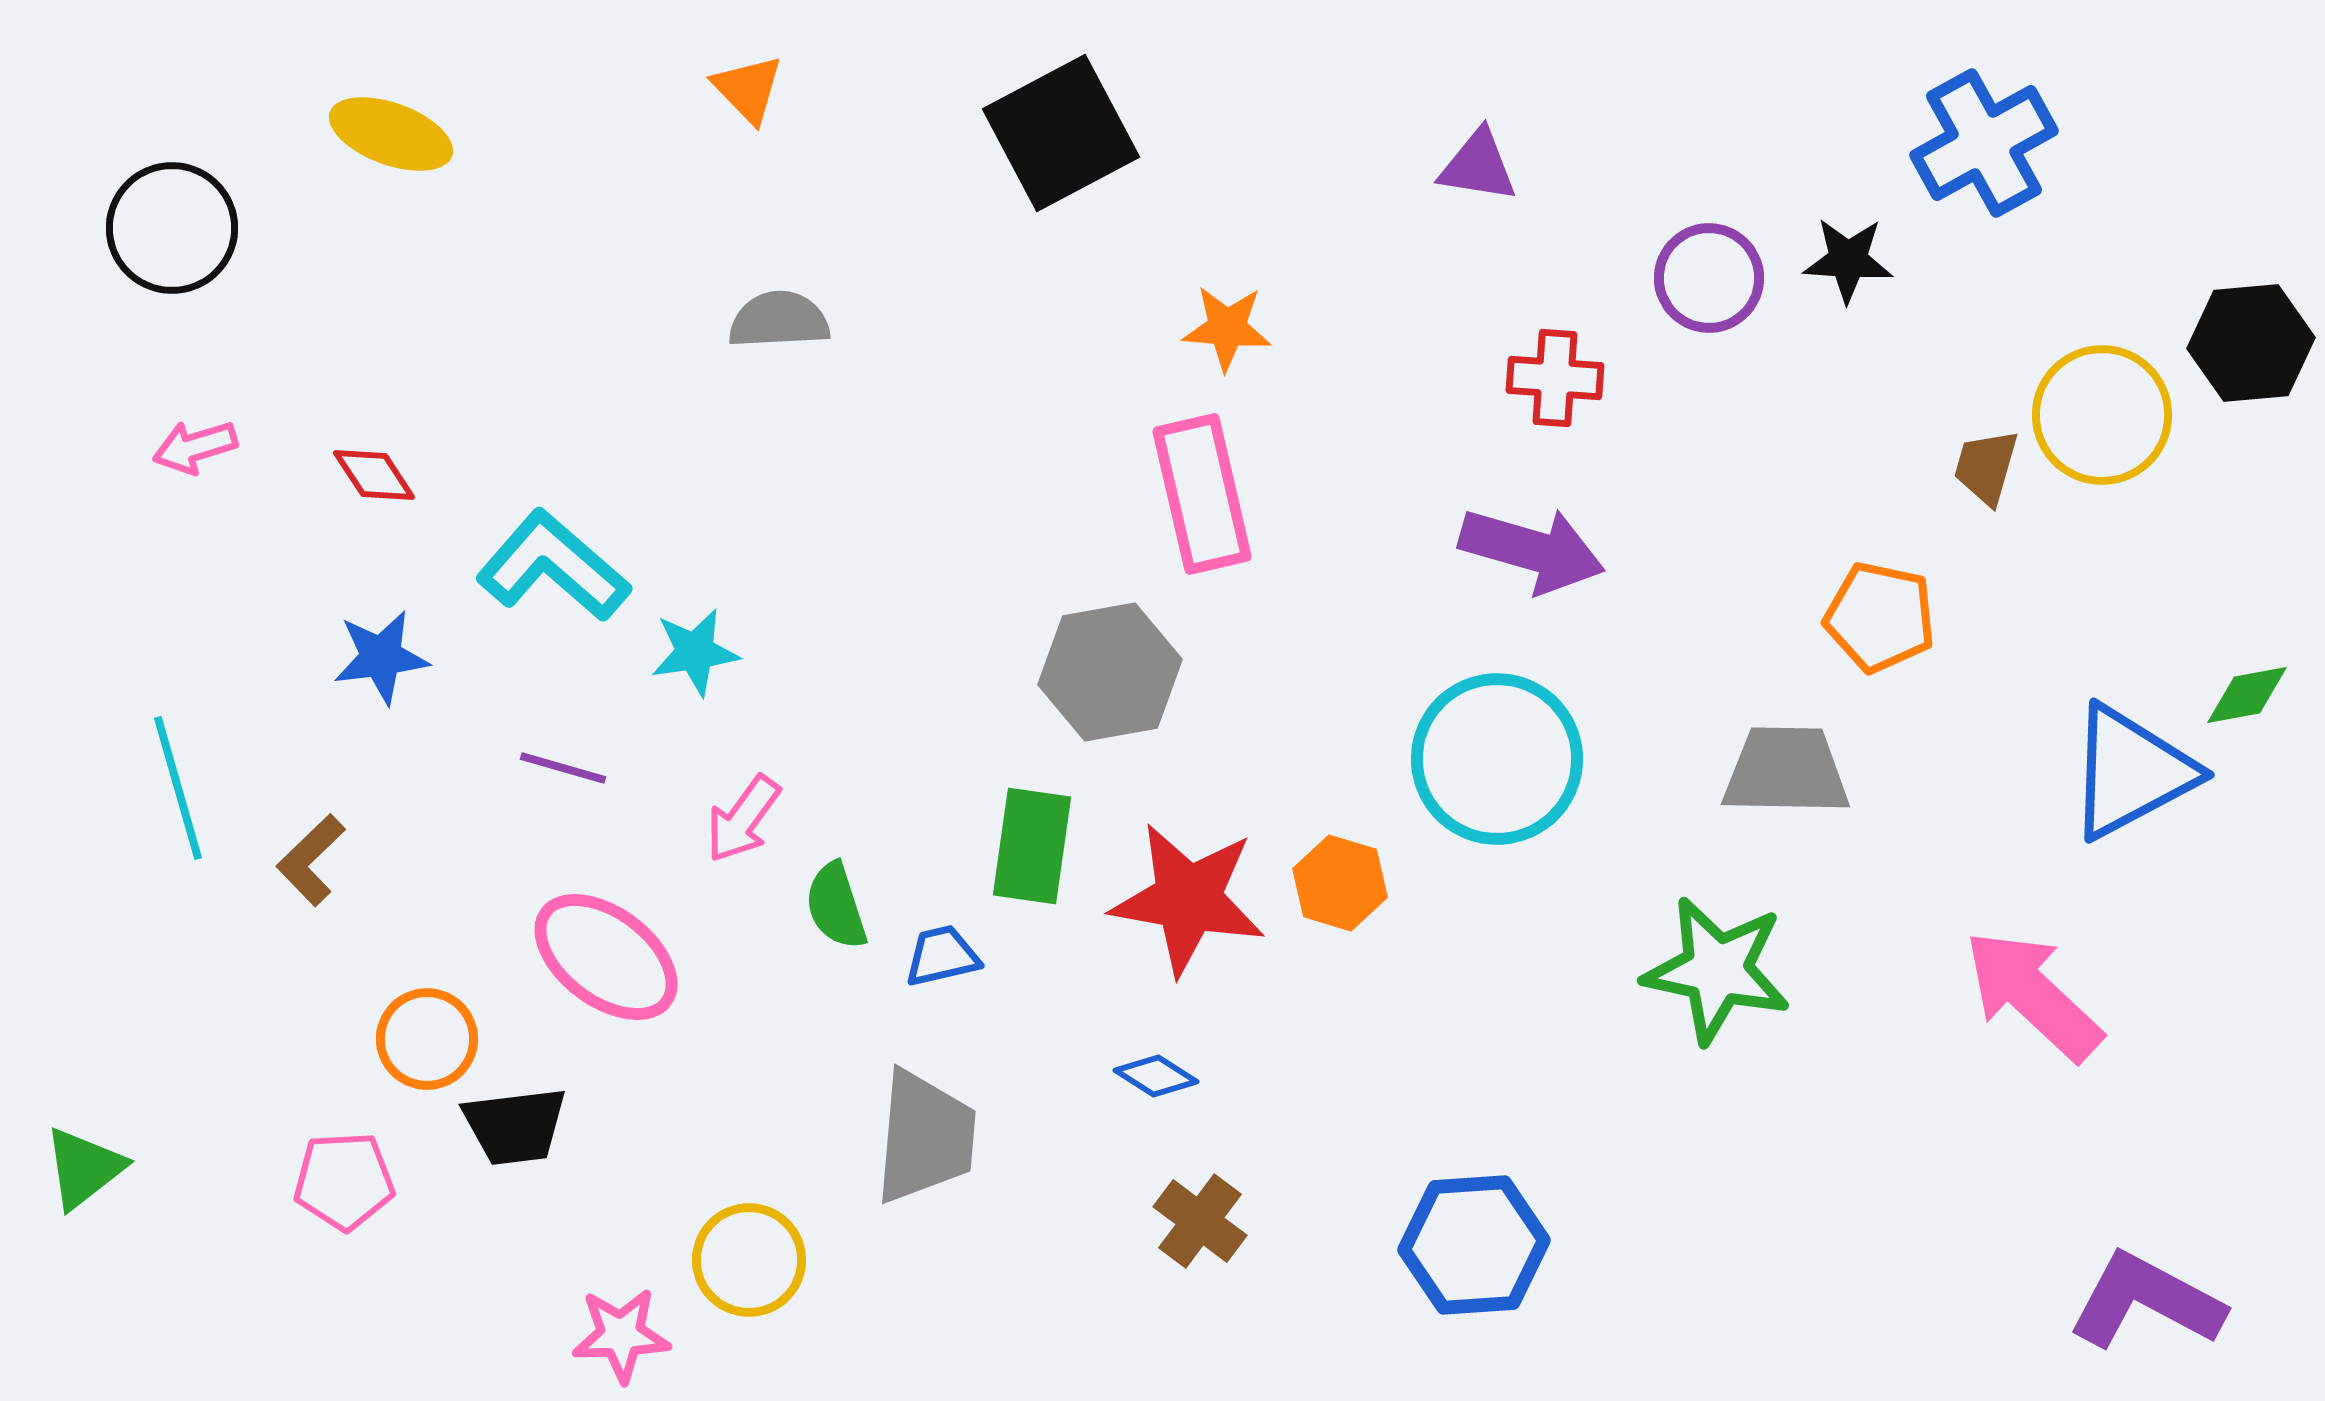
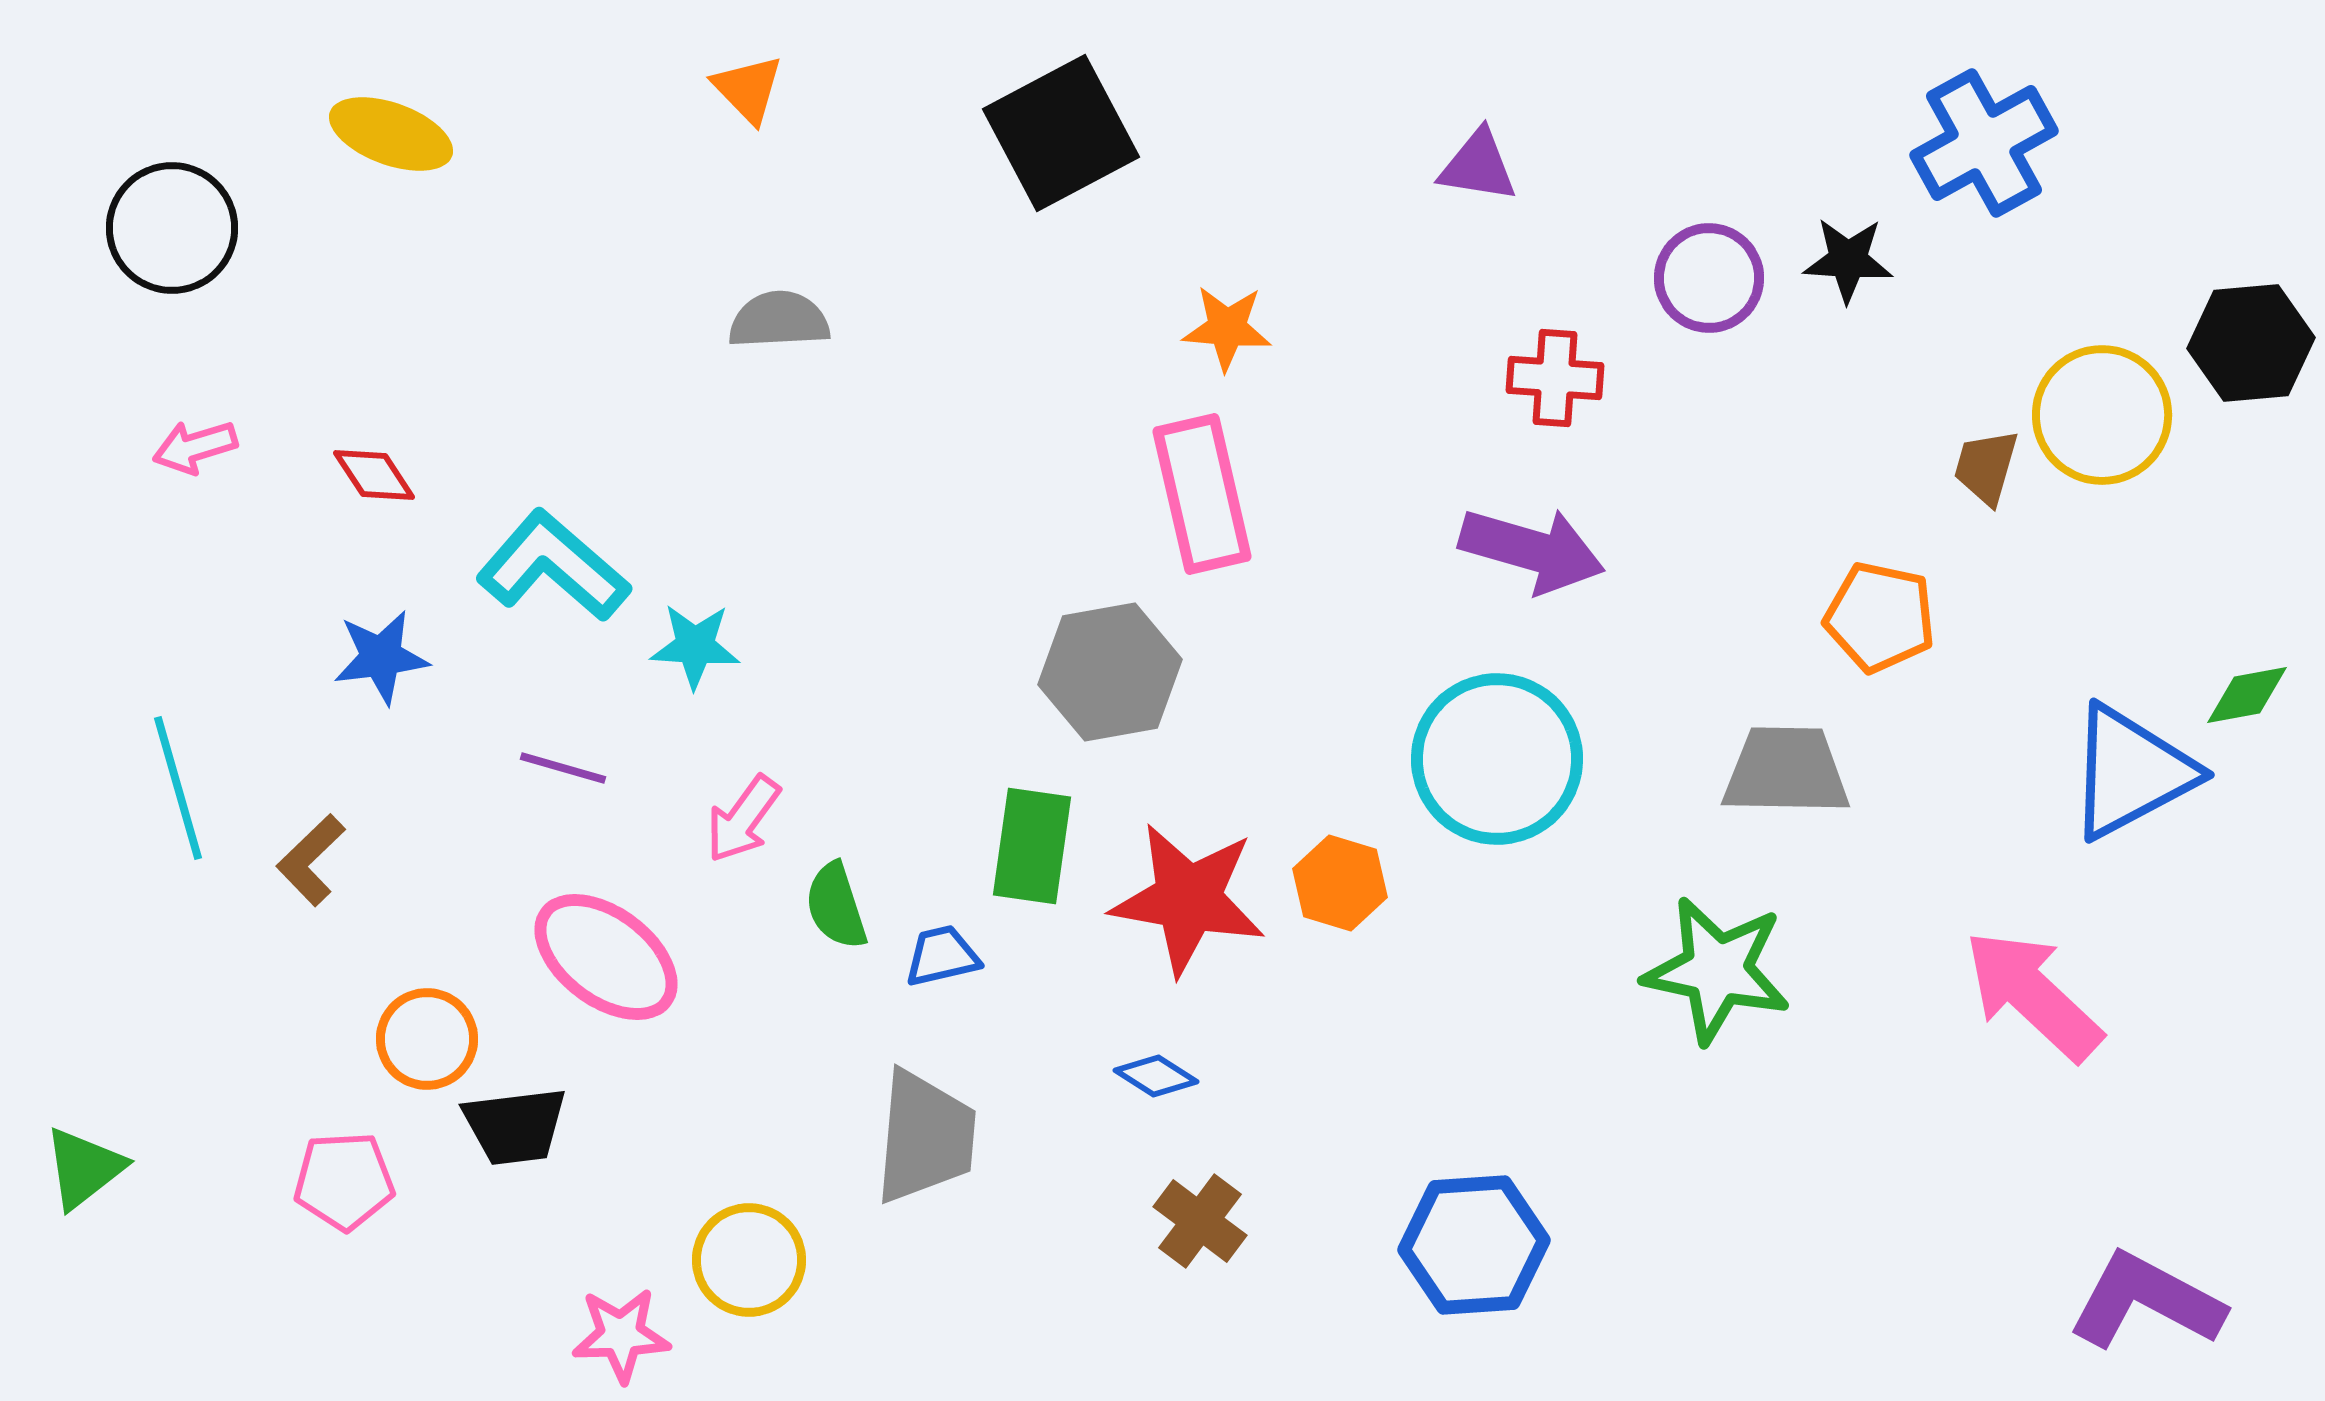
cyan star at (695, 652): moved 6 px up; rotated 12 degrees clockwise
